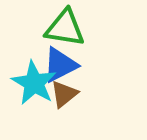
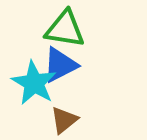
green triangle: moved 1 px down
brown triangle: moved 26 px down
